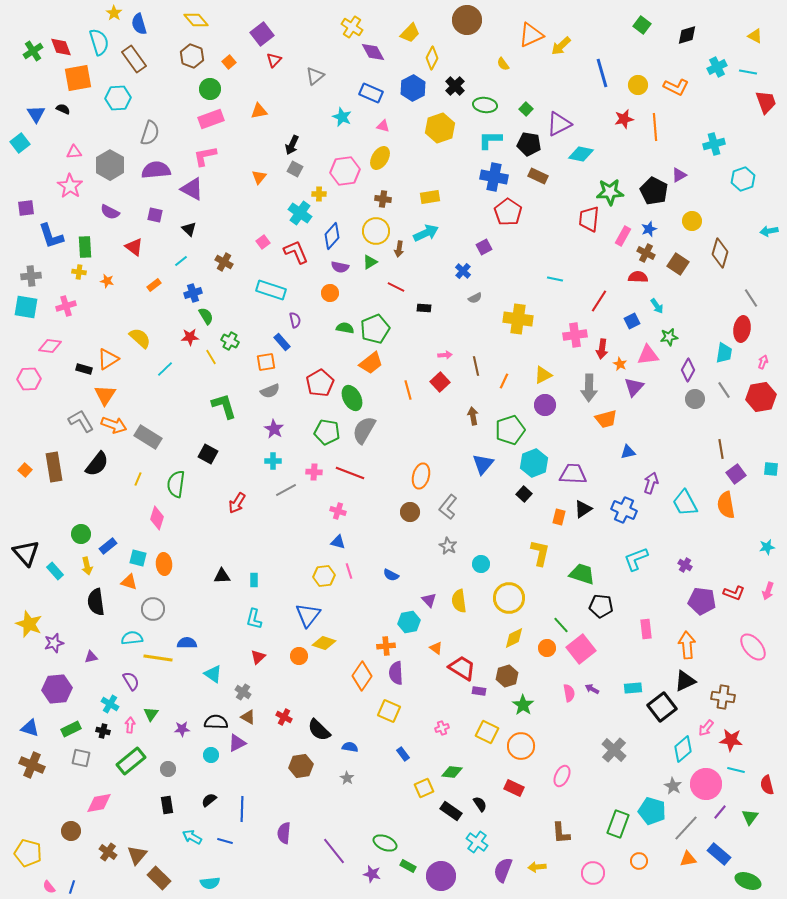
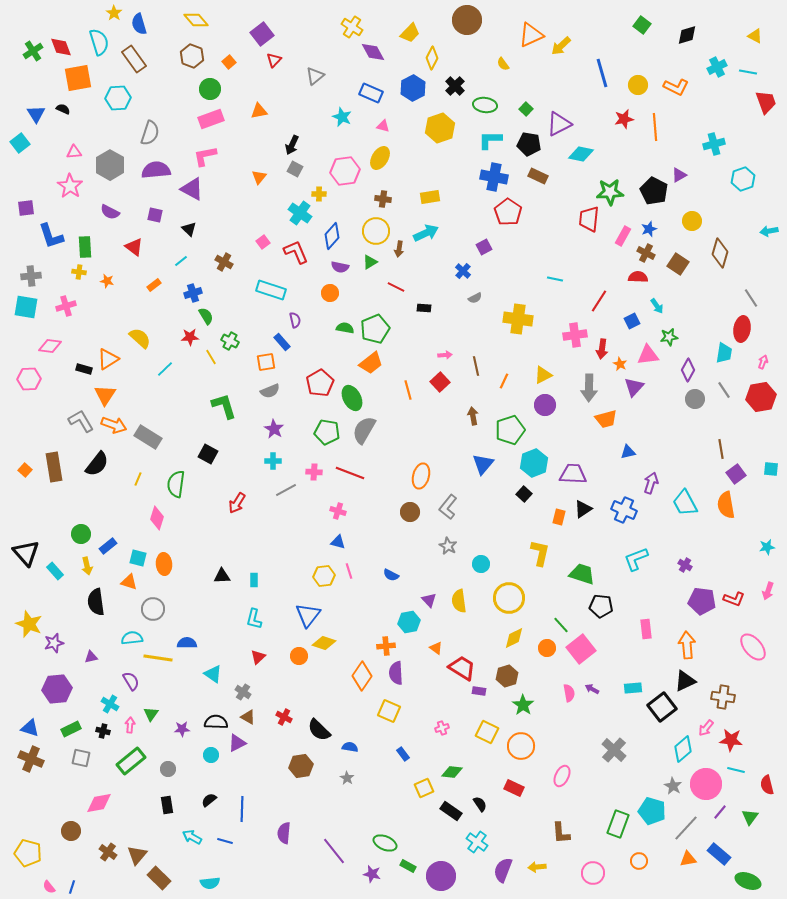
red L-shape at (734, 593): moved 6 px down
brown cross at (32, 765): moved 1 px left, 6 px up
